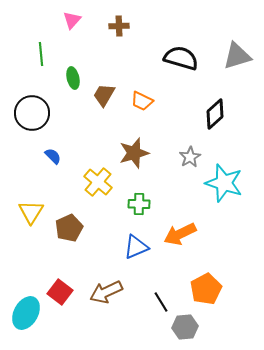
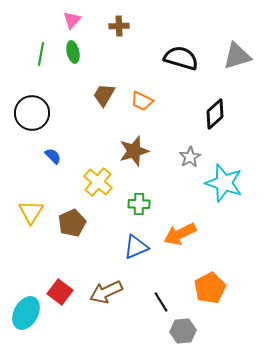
green line: rotated 15 degrees clockwise
green ellipse: moved 26 px up
brown star: moved 2 px up
brown pentagon: moved 3 px right, 5 px up
orange pentagon: moved 4 px right, 1 px up
gray hexagon: moved 2 px left, 4 px down
